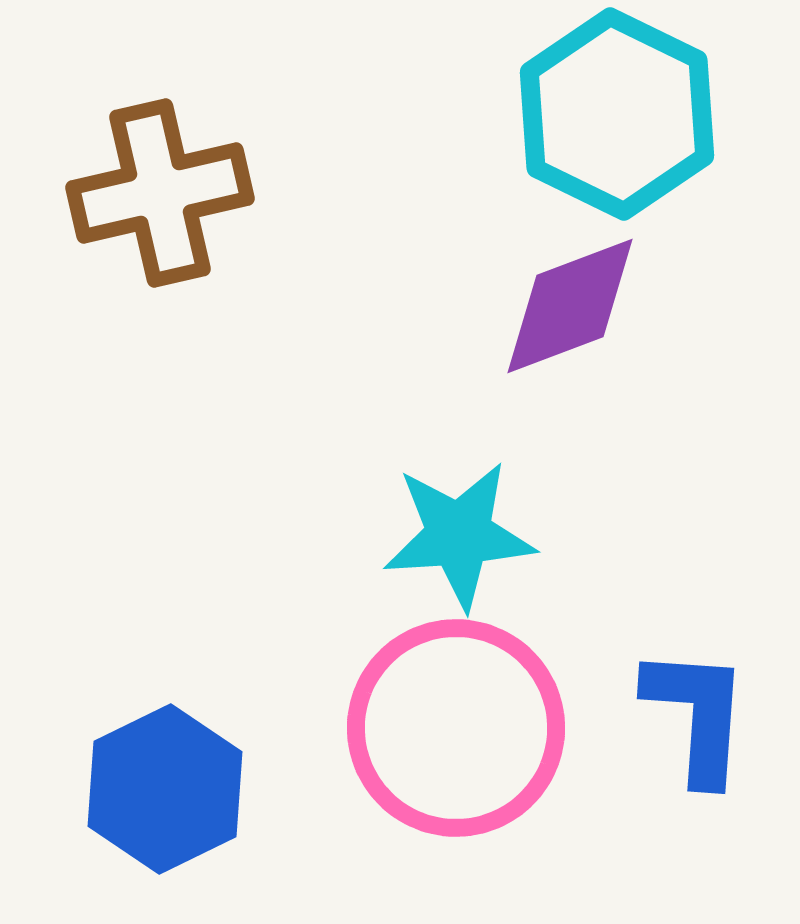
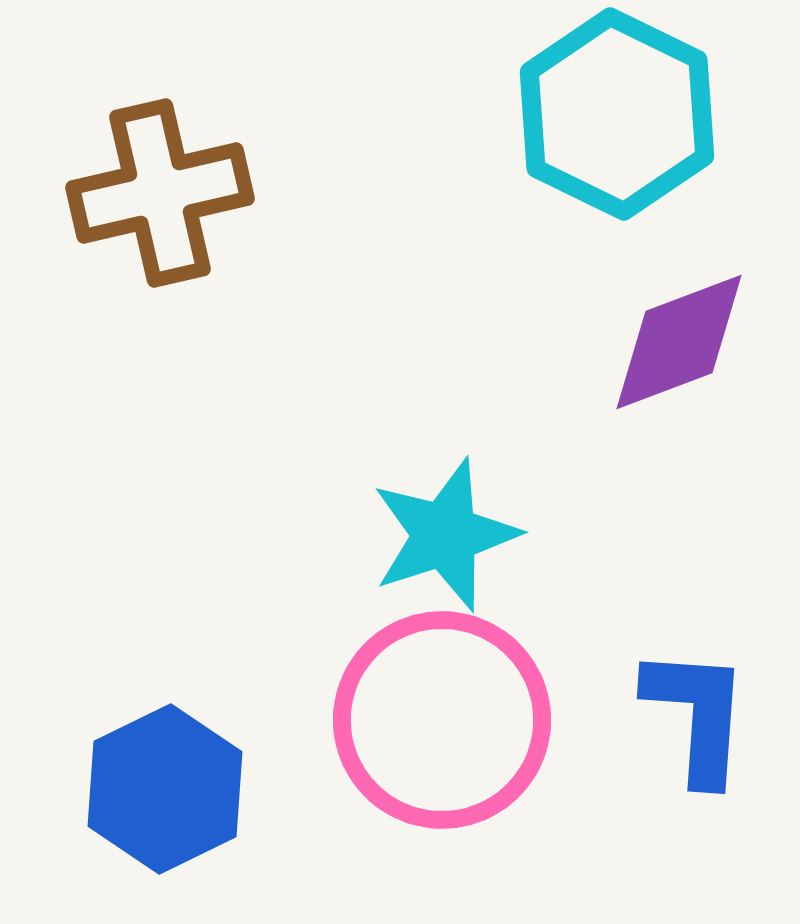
purple diamond: moved 109 px right, 36 px down
cyan star: moved 14 px left; rotated 14 degrees counterclockwise
pink circle: moved 14 px left, 8 px up
